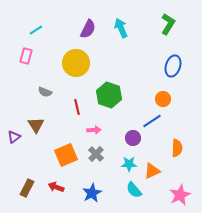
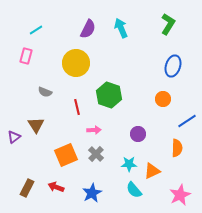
blue line: moved 35 px right
purple circle: moved 5 px right, 4 px up
